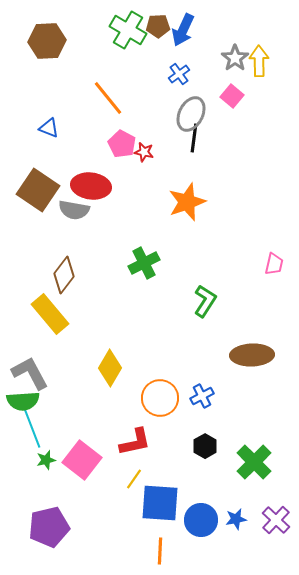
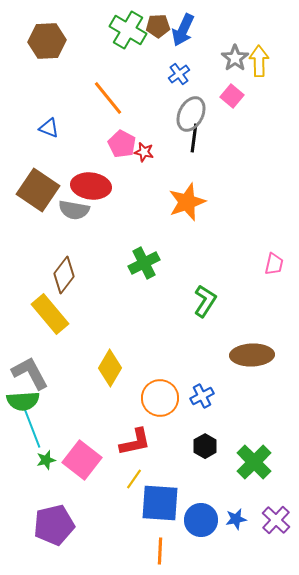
purple pentagon at (49, 527): moved 5 px right, 2 px up
